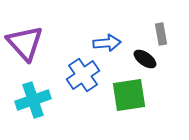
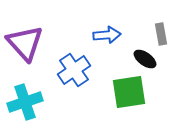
blue arrow: moved 8 px up
blue cross: moved 9 px left, 5 px up
green square: moved 3 px up
cyan cross: moved 8 px left, 2 px down
